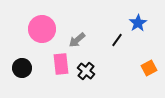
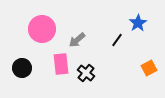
black cross: moved 2 px down
